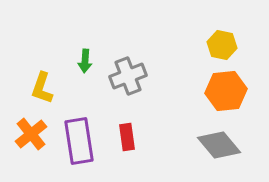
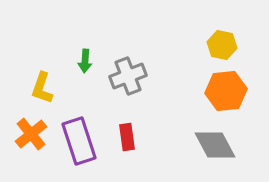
purple rectangle: rotated 9 degrees counterclockwise
gray diamond: moved 4 px left; rotated 12 degrees clockwise
